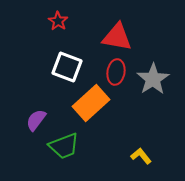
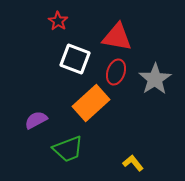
white square: moved 8 px right, 8 px up
red ellipse: rotated 10 degrees clockwise
gray star: moved 2 px right
purple semicircle: rotated 25 degrees clockwise
green trapezoid: moved 4 px right, 3 px down
yellow L-shape: moved 8 px left, 7 px down
